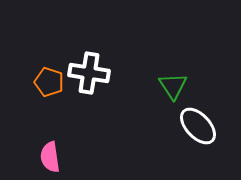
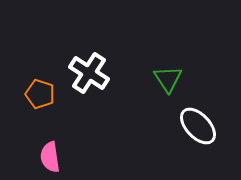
white cross: rotated 24 degrees clockwise
orange pentagon: moved 9 px left, 12 px down
green triangle: moved 5 px left, 7 px up
